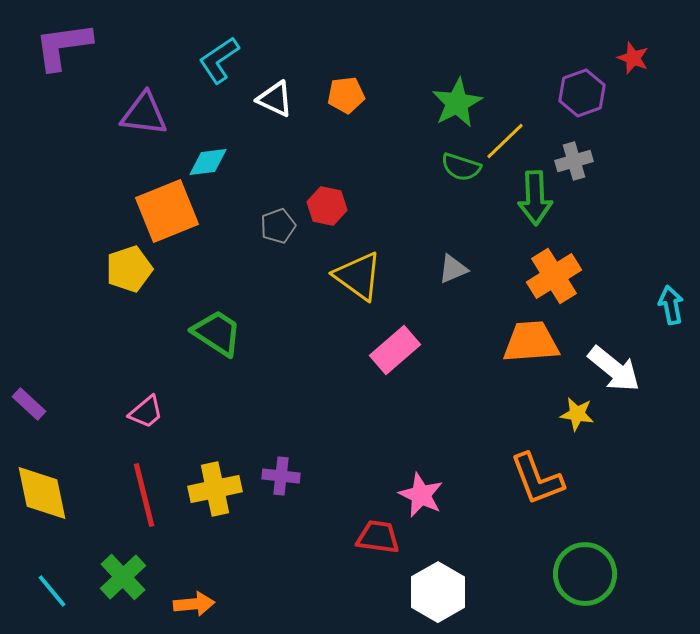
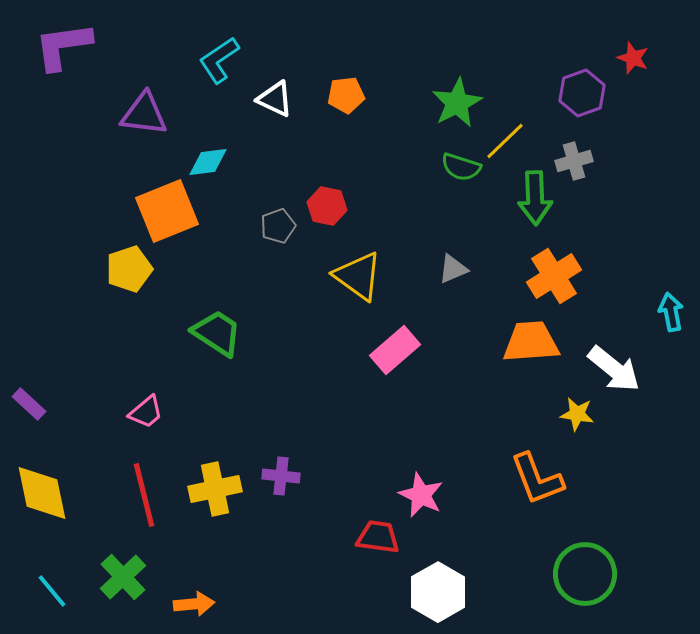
cyan arrow: moved 7 px down
